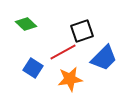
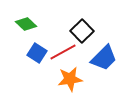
black square: rotated 25 degrees counterclockwise
blue square: moved 4 px right, 15 px up
